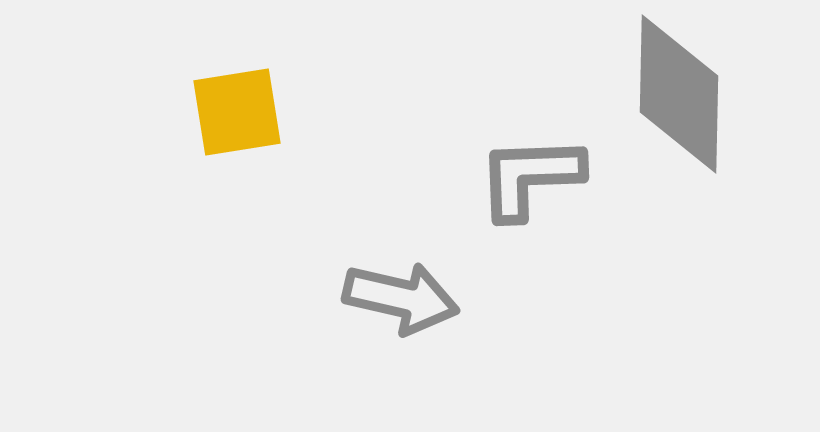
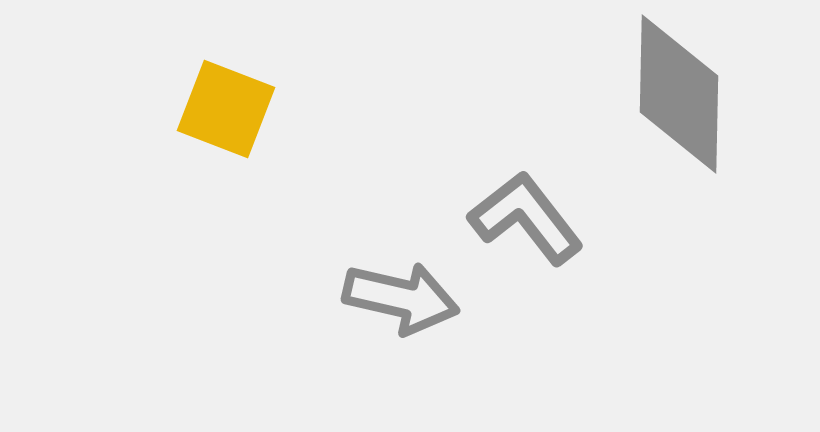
yellow square: moved 11 px left, 3 px up; rotated 30 degrees clockwise
gray L-shape: moved 4 px left, 41 px down; rotated 54 degrees clockwise
